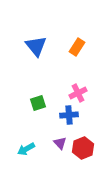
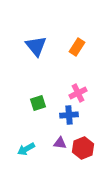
purple triangle: rotated 40 degrees counterclockwise
